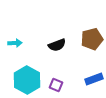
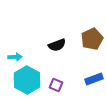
brown pentagon: rotated 10 degrees counterclockwise
cyan arrow: moved 14 px down
